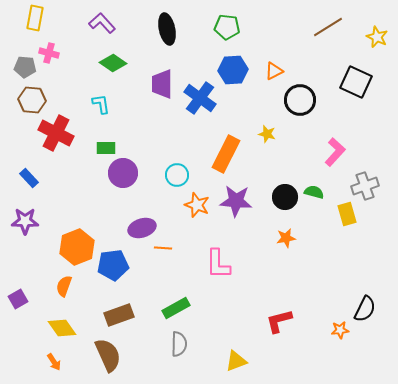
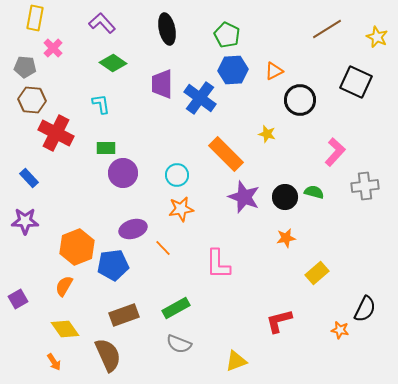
green pentagon at (227, 27): moved 8 px down; rotated 20 degrees clockwise
brown line at (328, 27): moved 1 px left, 2 px down
pink cross at (49, 53): moved 4 px right, 5 px up; rotated 30 degrees clockwise
orange rectangle at (226, 154): rotated 72 degrees counterclockwise
gray cross at (365, 186): rotated 12 degrees clockwise
purple star at (236, 201): moved 8 px right, 4 px up; rotated 16 degrees clockwise
orange star at (197, 205): moved 16 px left, 4 px down; rotated 30 degrees counterclockwise
yellow rectangle at (347, 214): moved 30 px left, 59 px down; rotated 65 degrees clockwise
purple ellipse at (142, 228): moved 9 px left, 1 px down
orange line at (163, 248): rotated 42 degrees clockwise
orange semicircle at (64, 286): rotated 10 degrees clockwise
brown rectangle at (119, 315): moved 5 px right
yellow diamond at (62, 328): moved 3 px right, 1 px down
orange star at (340, 330): rotated 18 degrees clockwise
gray semicircle at (179, 344): rotated 110 degrees clockwise
